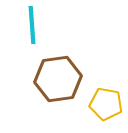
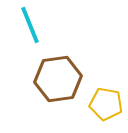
cyan line: moved 2 px left; rotated 18 degrees counterclockwise
